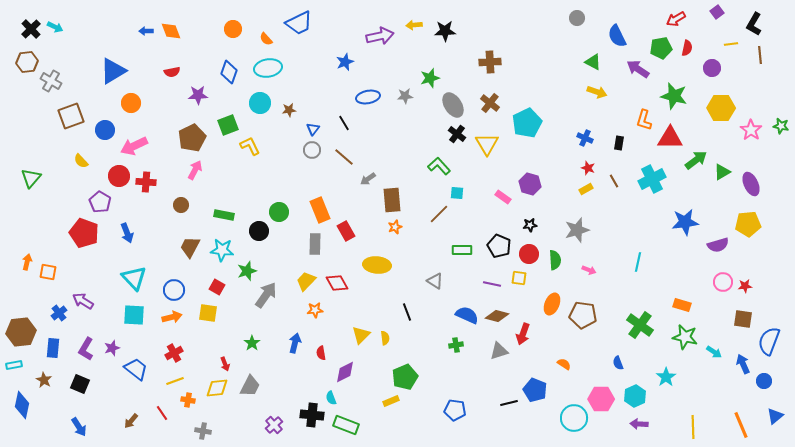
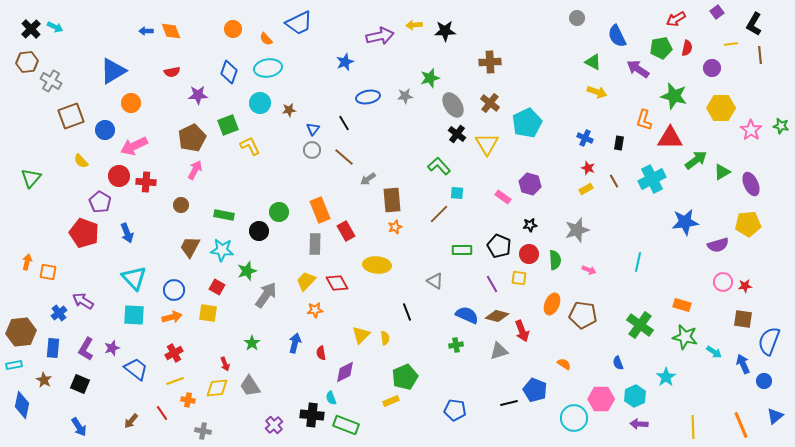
purple line at (492, 284): rotated 48 degrees clockwise
red arrow at (523, 334): moved 1 px left, 3 px up; rotated 40 degrees counterclockwise
gray trapezoid at (250, 386): rotated 120 degrees clockwise
